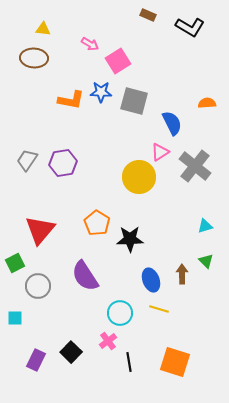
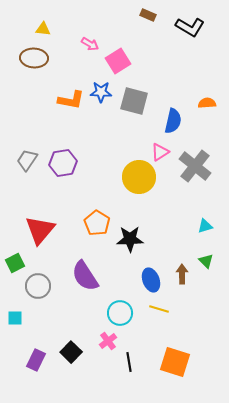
blue semicircle: moved 1 px right, 2 px up; rotated 40 degrees clockwise
